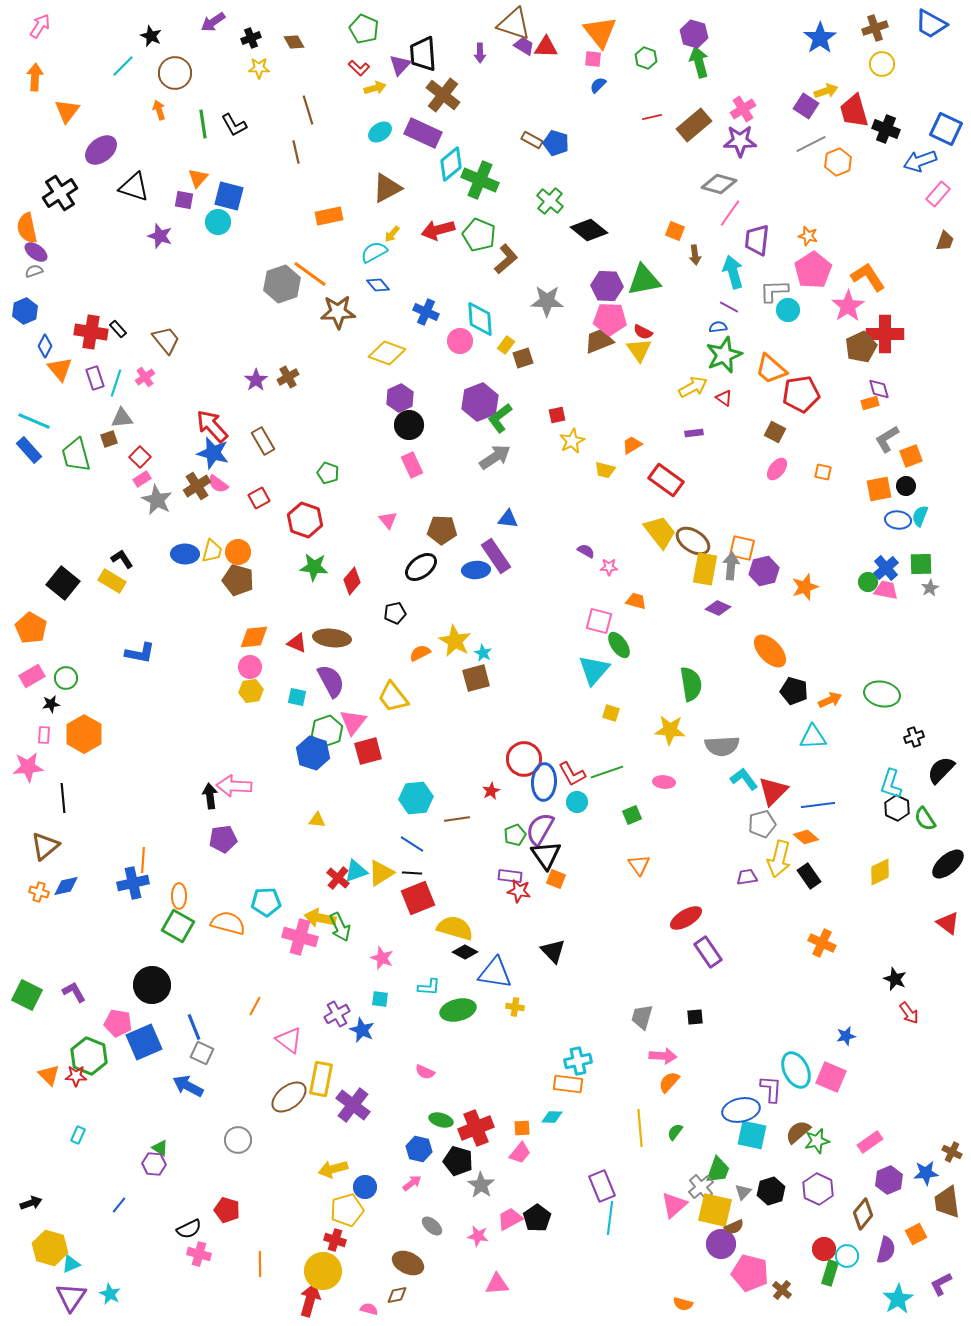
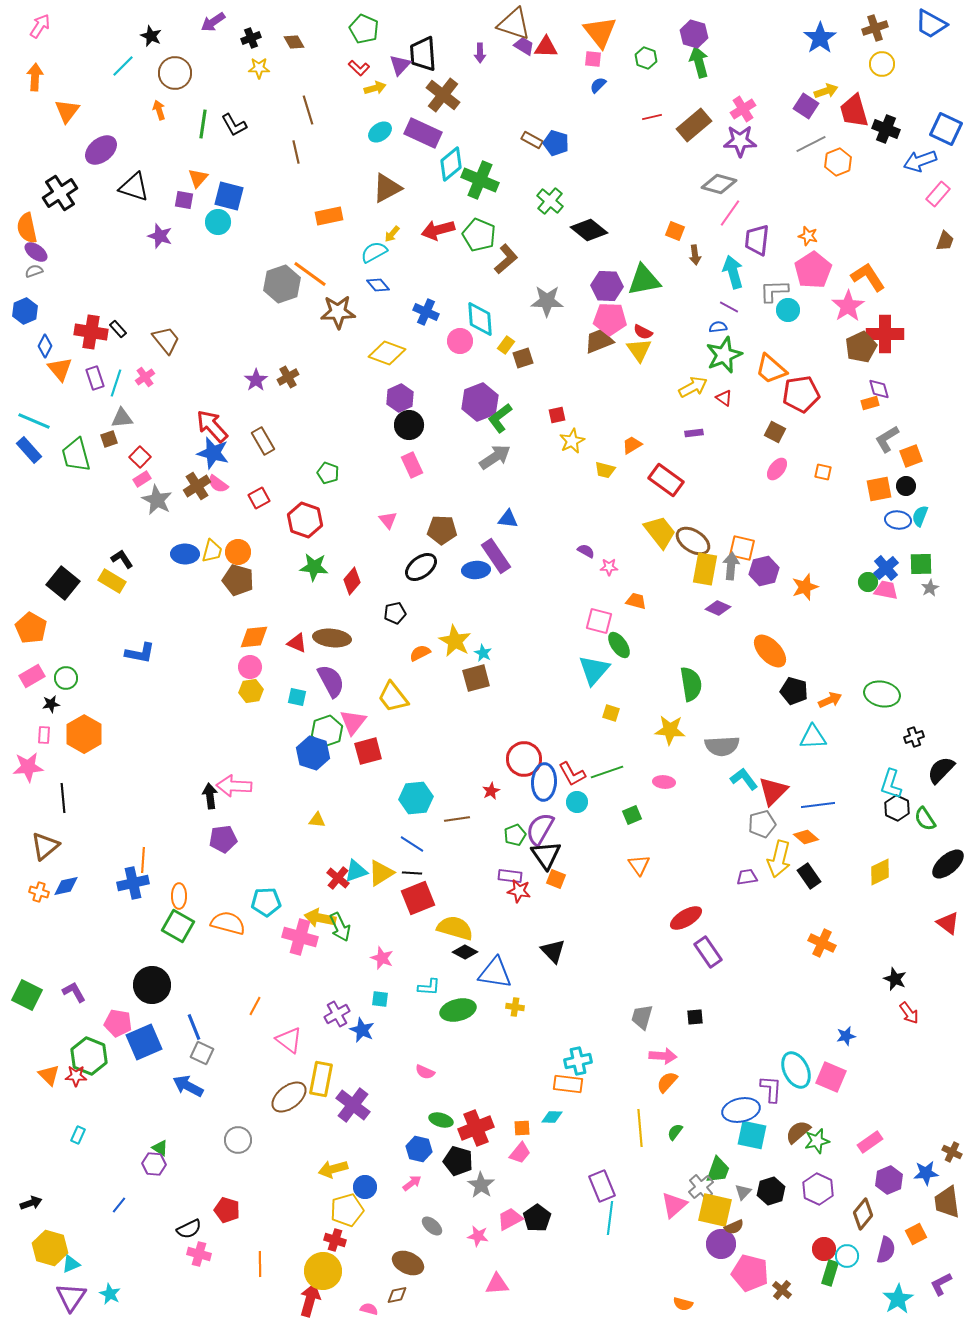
green line at (203, 124): rotated 16 degrees clockwise
orange semicircle at (669, 1082): moved 2 px left
